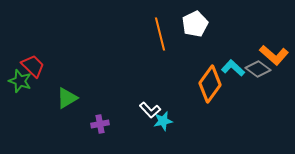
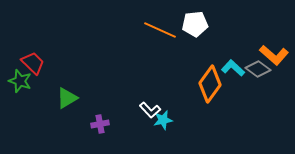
white pentagon: rotated 20 degrees clockwise
orange line: moved 4 px up; rotated 52 degrees counterclockwise
red trapezoid: moved 3 px up
cyan star: moved 1 px up
